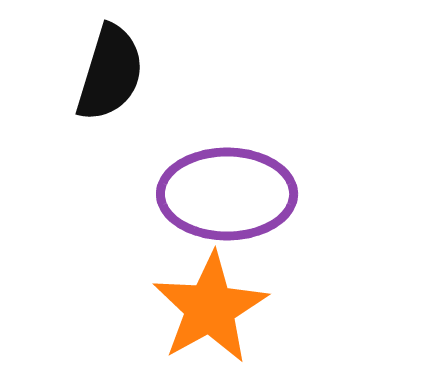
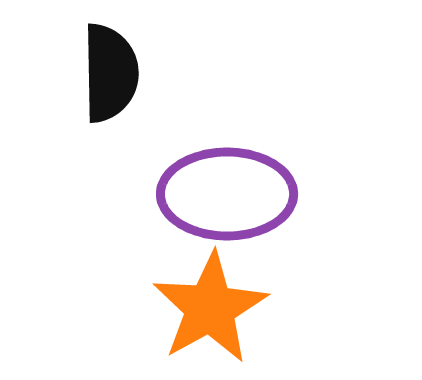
black semicircle: rotated 18 degrees counterclockwise
